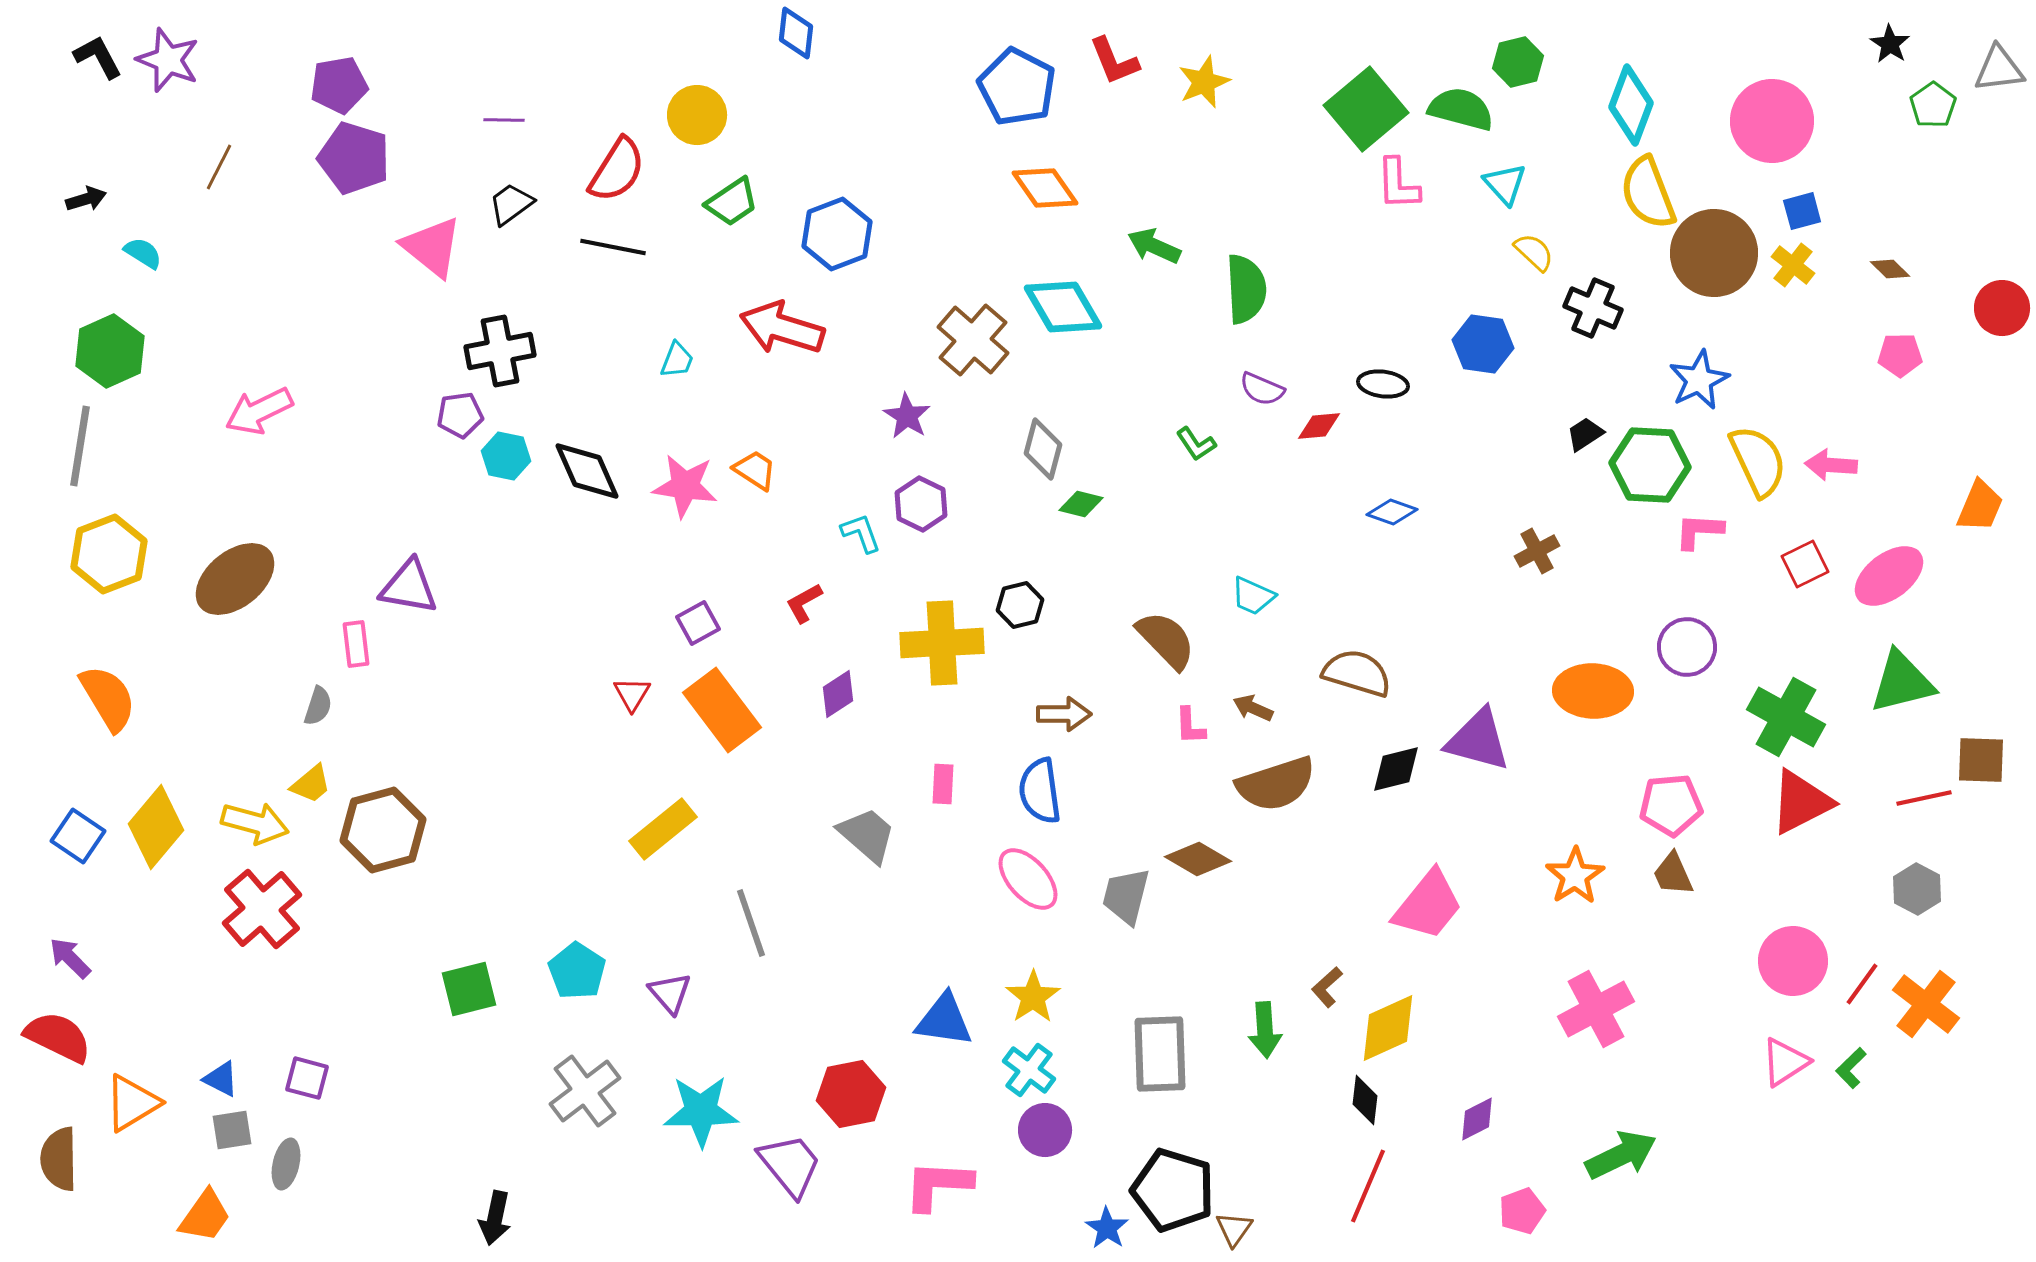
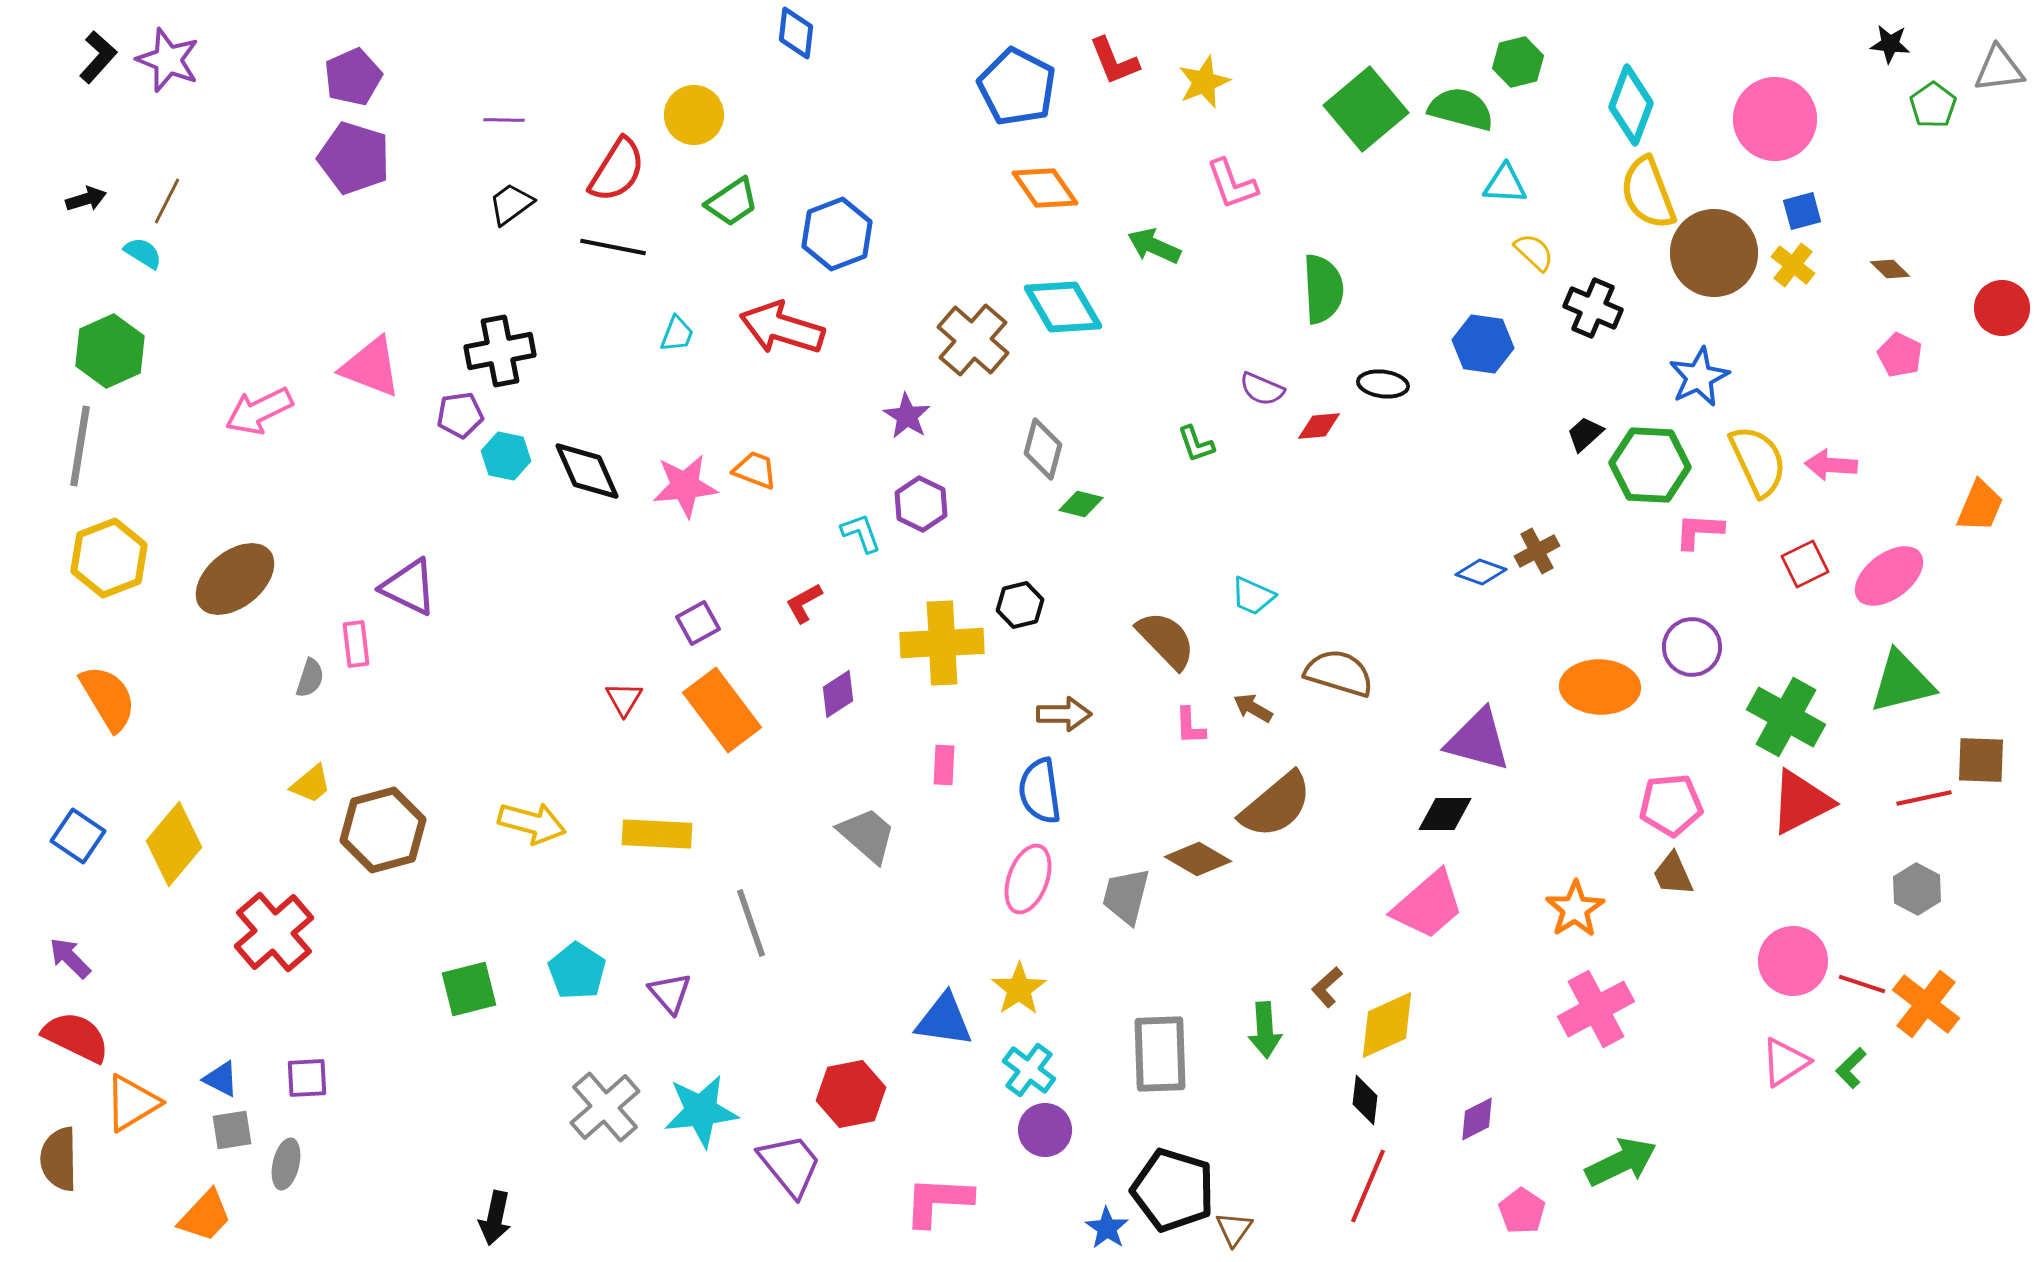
black star at (1890, 44): rotated 27 degrees counterclockwise
black L-shape at (98, 57): rotated 70 degrees clockwise
purple pentagon at (339, 85): moved 14 px right, 8 px up; rotated 14 degrees counterclockwise
yellow circle at (697, 115): moved 3 px left
pink circle at (1772, 121): moved 3 px right, 2 px up
brown line at (219, 167): moved 52 px left, 34 px down
pink L-shape at (1398, 184): moved 166 px left; rotated 18 degrees counterclockwise
cyan triangle at (1505, 184): rotated 45 degrees counterclockwise
pink triangle at (432, 247): moved 61 px left, 120 px down; rotated 18 degrees counterclockwise
green semicircle at (1246, 289): moved 77 px right
pink pentagon at (1900, 355): rotated 27 degrees clockwise
cyan trapezoid at (677, 360): moved 26 px up
blue star at (1699, 380): moved 3 px up
black trapezoid at (1585, 434): rotated 9 degrees counterclockwise
green L-shape at (1196, 444): rotated 15 degrees clockwise
orange trapezoid at (755, 470): rotated 12 degrees counterclockwise
pink star at (685, 486): rotated 14 degrees counterclockwise
blue diamond at (1392, 512): moved 89 px right, 60 px down
yellow hexagon at (109, 554): moved 4 px down
purple triangle at (409, 587): rotated 16 degrees clockwise
purple circle at (1687, 647): moved 5 px right
brown semicircle at (1357, 673): moved 18 px left
orange ellipse at (1593, 691): moved 7 px right, 4 px up
red triangle at (632, 694): moved 8 px left, 5 px down
gray semicircle at (318, 706): moved 8 px left, 28 px up
brown arrow at (1253, 708): rotated 6 degrees clockwise
black diamond at (1396, 769): moved 49 px right, 45 px down; rotated 14 degrees clockwise
pink rectangle at (943, 784): moved 1 px right, 19 px up
brown semicircle at (1276, 784): moved 21 px down; rotated 22 degrees counterclockwise
yellow arrow at (255, 823): moved 277 px right
yellow diamond at (156, 827): moved 18 px right, 17 px down
yellow rectangle at (663, 829): moved 6 px left, 5 px down; rotated 42 degrees clockwise
orange star at (1575, 876): moved 33 px down
pink ellipse at (1028, 879): rotated 62 degrees clockwise
pink trapezoid at (1428, 905): rotated 10 degrees clockwise
red cross at (262, 909): moved 12 px right, 23 px down
red line at (1862, 984): rotated 72 degrees clockwise
yellow star at (1033, 997): moved 14 px left, 8 px up
yellow diamond at (1388, 1028): moved 1 px left, 3 px up
red semicircle at (58, 1037): moved 18 px right
purple square at (307, 1078): rotated 18 degrees counterclockwise
gray cross at (585, 1091): moved 20 px right, 16 px down; rotated 4 degrees counterclockwise
cyan star at (701, 1111): rotated 6 degrees counterclockwise
green arrow at (1621, 1155): moved 7 px down
pink L-shape at (938, 1185): moved 16 px down
pink pentagon at (1522, 1211): rotated 18 degrees counterclockwise
orange trapezoid at (205, 1216): rotated 8 degrees clockwise
